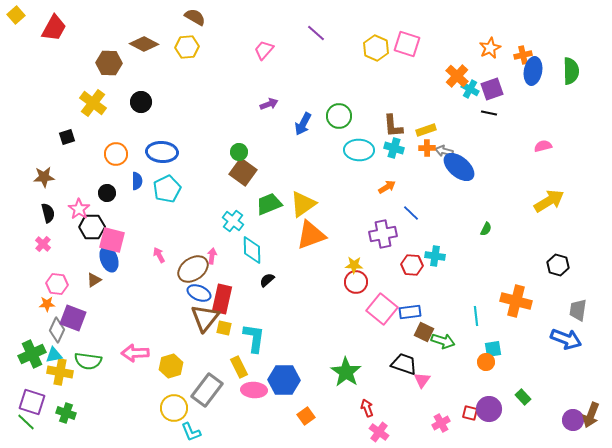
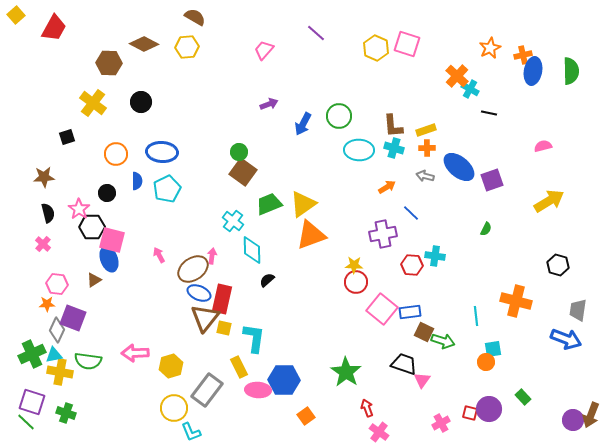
purple square at (492, 89): moved 91 px down
gray arrow at (444, 151): moved 19 px left, 25 px down
pink ellipse at (254, 390): moved 4 px right
